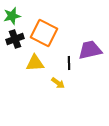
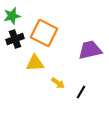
black line: moved 12 px right, 29 px down; rotated 32 degrees clockwise
